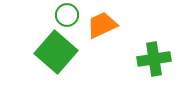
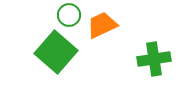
green circle: moved 2 px right
